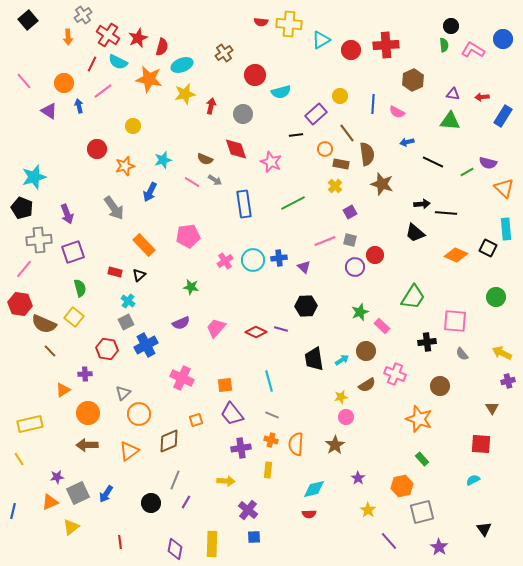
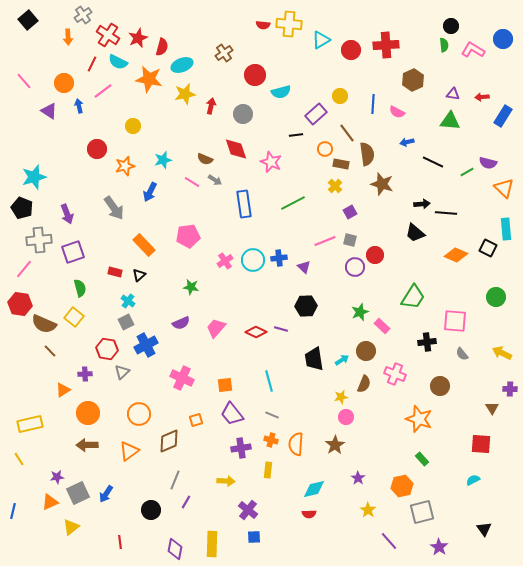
red semicircle at (261, 22): moved 2 px right, 3 px down
purple cross at (508, 381): moved 2 px right, 8 px down; rotated 16 degrees clockwise
brown semicircle at (367, 385): moved 3 px left, 1 px up; rotated 36 degrees counterclockwise
gray triangle at (123, 393): moved 1 px left, 21 px up
black circle at (151, 503): moved 7 px down
